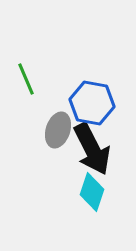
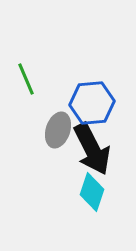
blue hexagon: rotated 15 degrees counterclockwise
